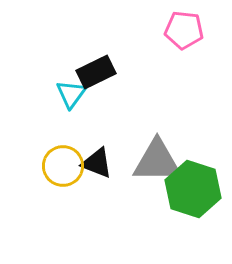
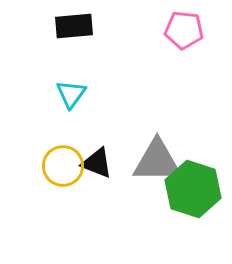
black rectangle: moved 22 px left, 46 px up; rotated 21 degrees clockwise
